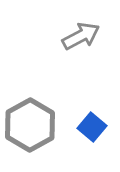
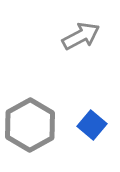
blue square: moved 2 px up
